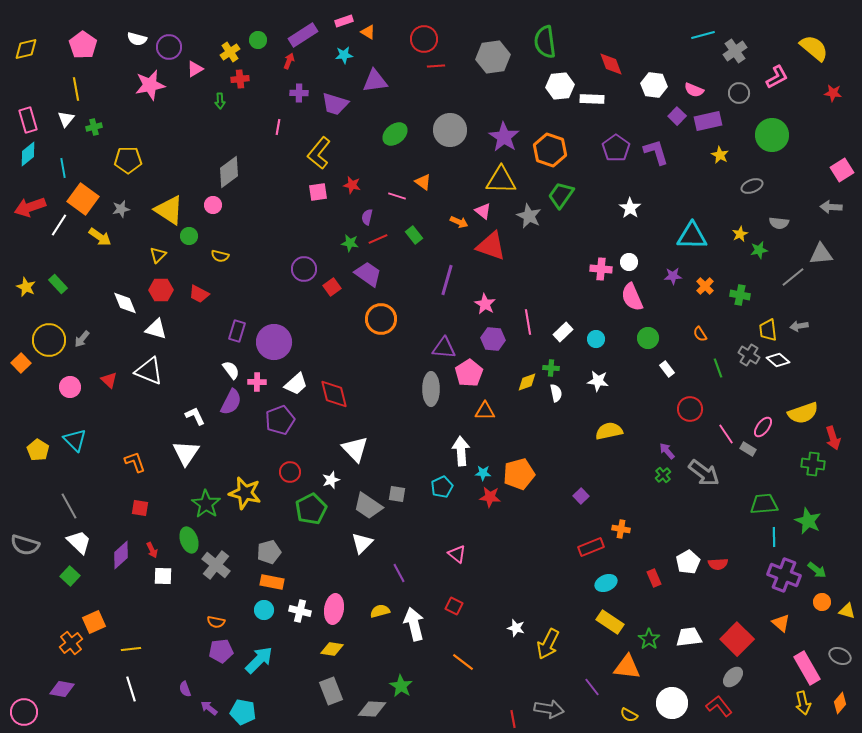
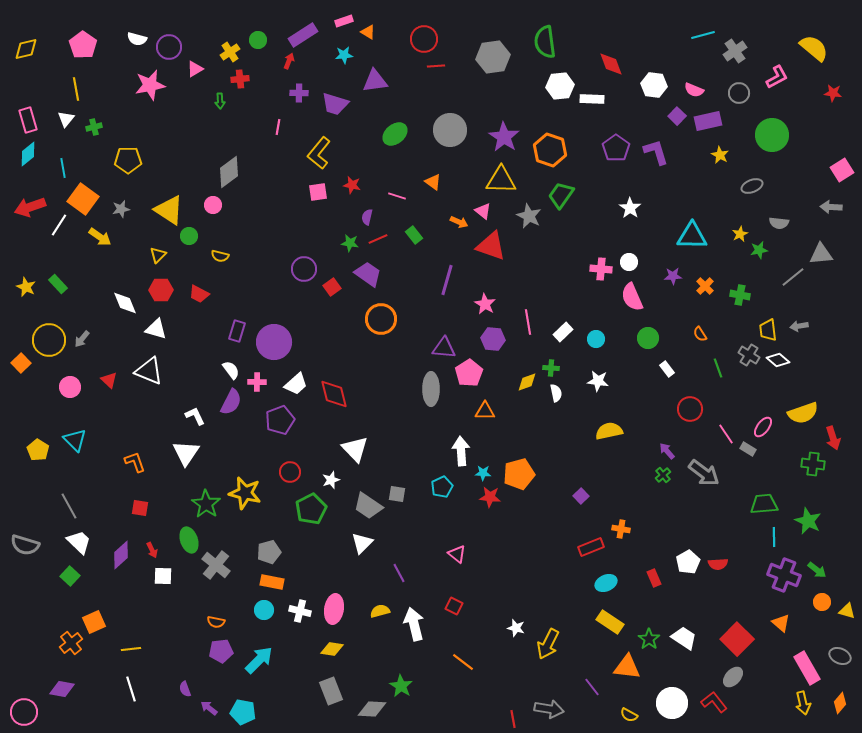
orange triangle at (423, 182): moved 10 px right
white trapezoid at (689, 637): moved 5 px left, 1 px down; rotated 40 degrees clockwise
red L-shape at (719, 706): moved 5 px left, 4 px up
